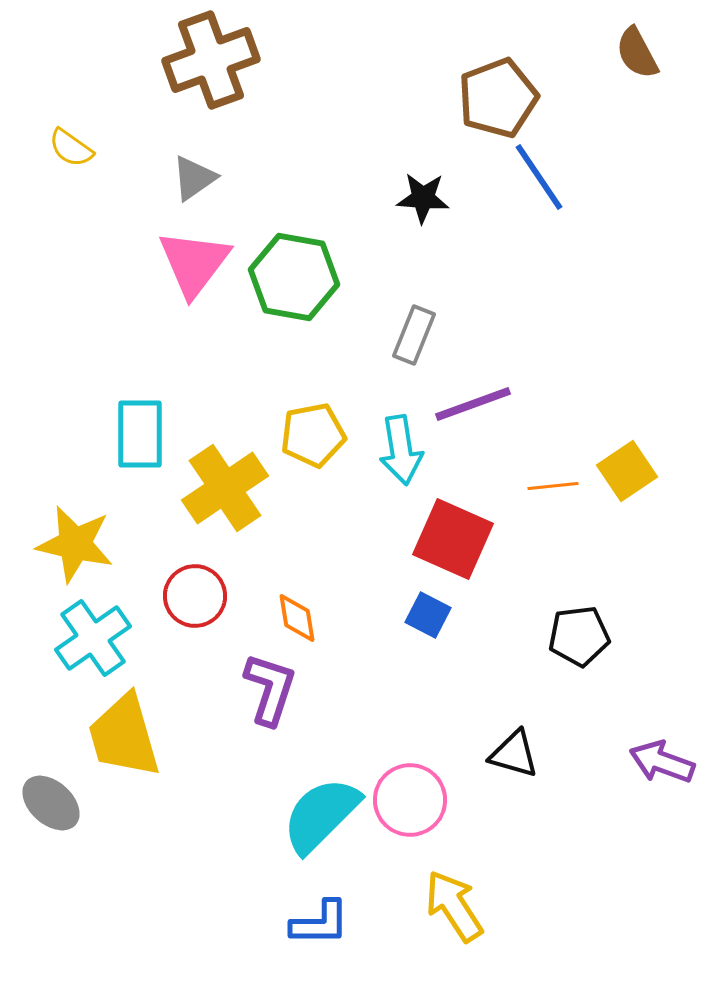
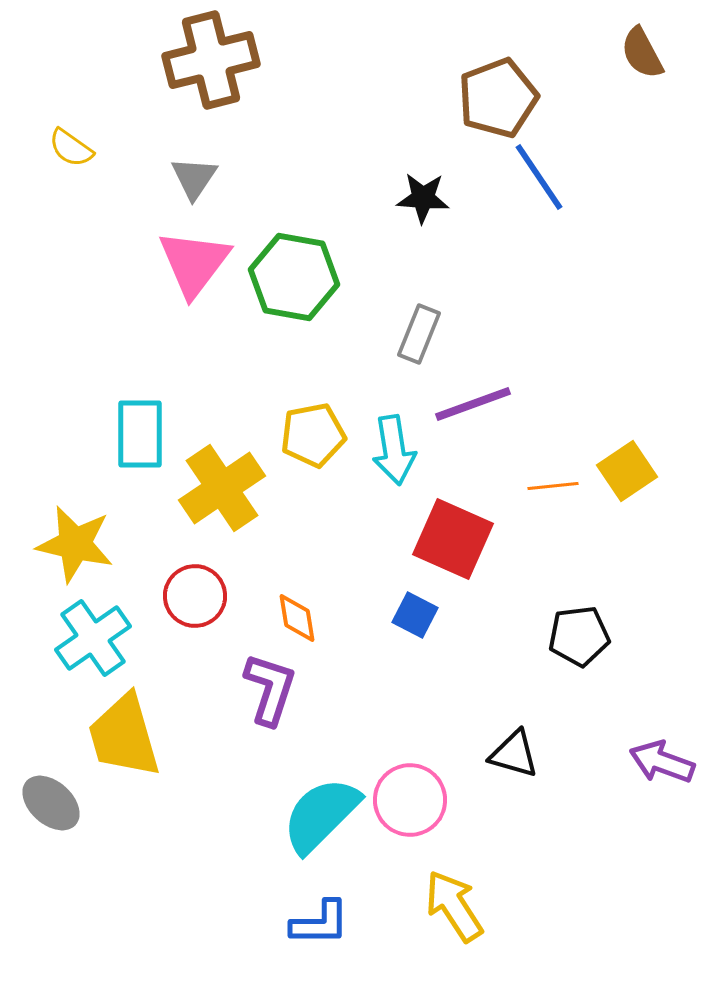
brown semicircle: moved 5 px right
brown cross: rotated 6 degrees clockwise
gray triangle: rotated 21 degrees counterclockwise
gray rectangle: moved 5 px right, 1 px up
cyan arrow: moved 7 px left
yellow cross: moved 3 px left
blue square: moved 13 px left
